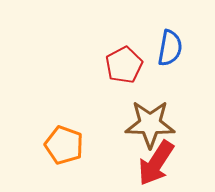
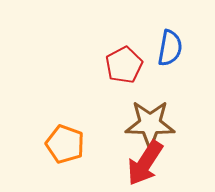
orange pentagon: moved 1 px right, 1 px up
red arrow: moved 11 px left
